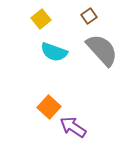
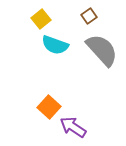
cyan semicircle: moved 1 px right, 7 px up
